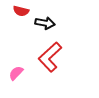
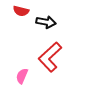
black arrow: moved 1 px right, 1 px up
pink semicircle: moved 6 px right, 3 px down; rotated 21 degrees counterclockwise
